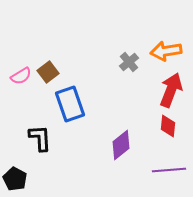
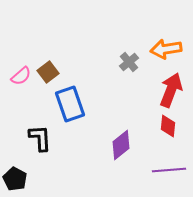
orange arrow: moved 2 px up
pink semicircle: rotated 10 degrees counterclockwise
